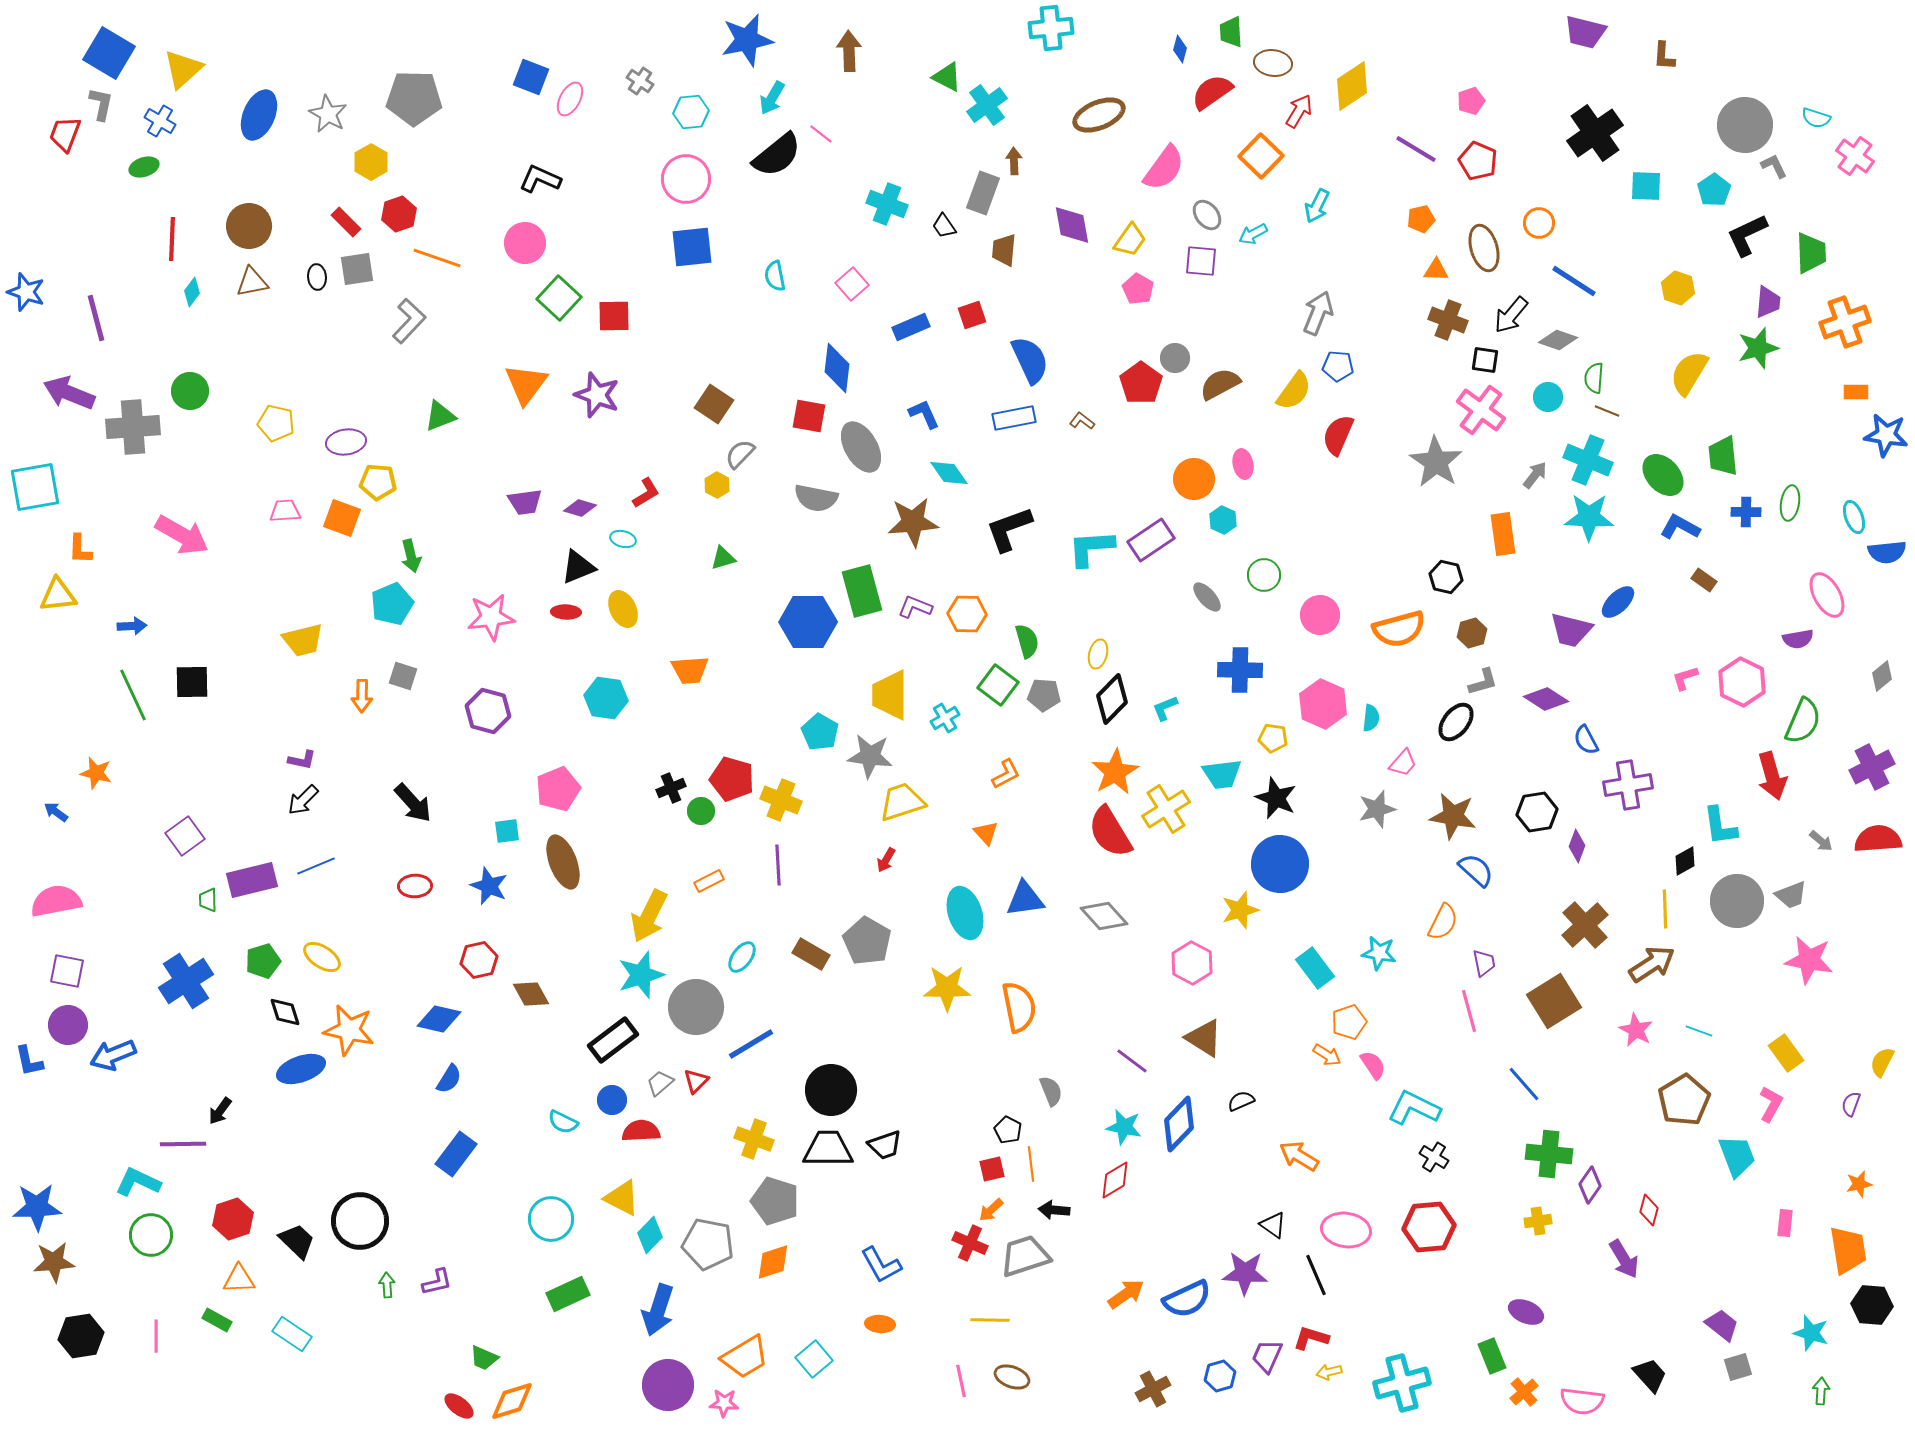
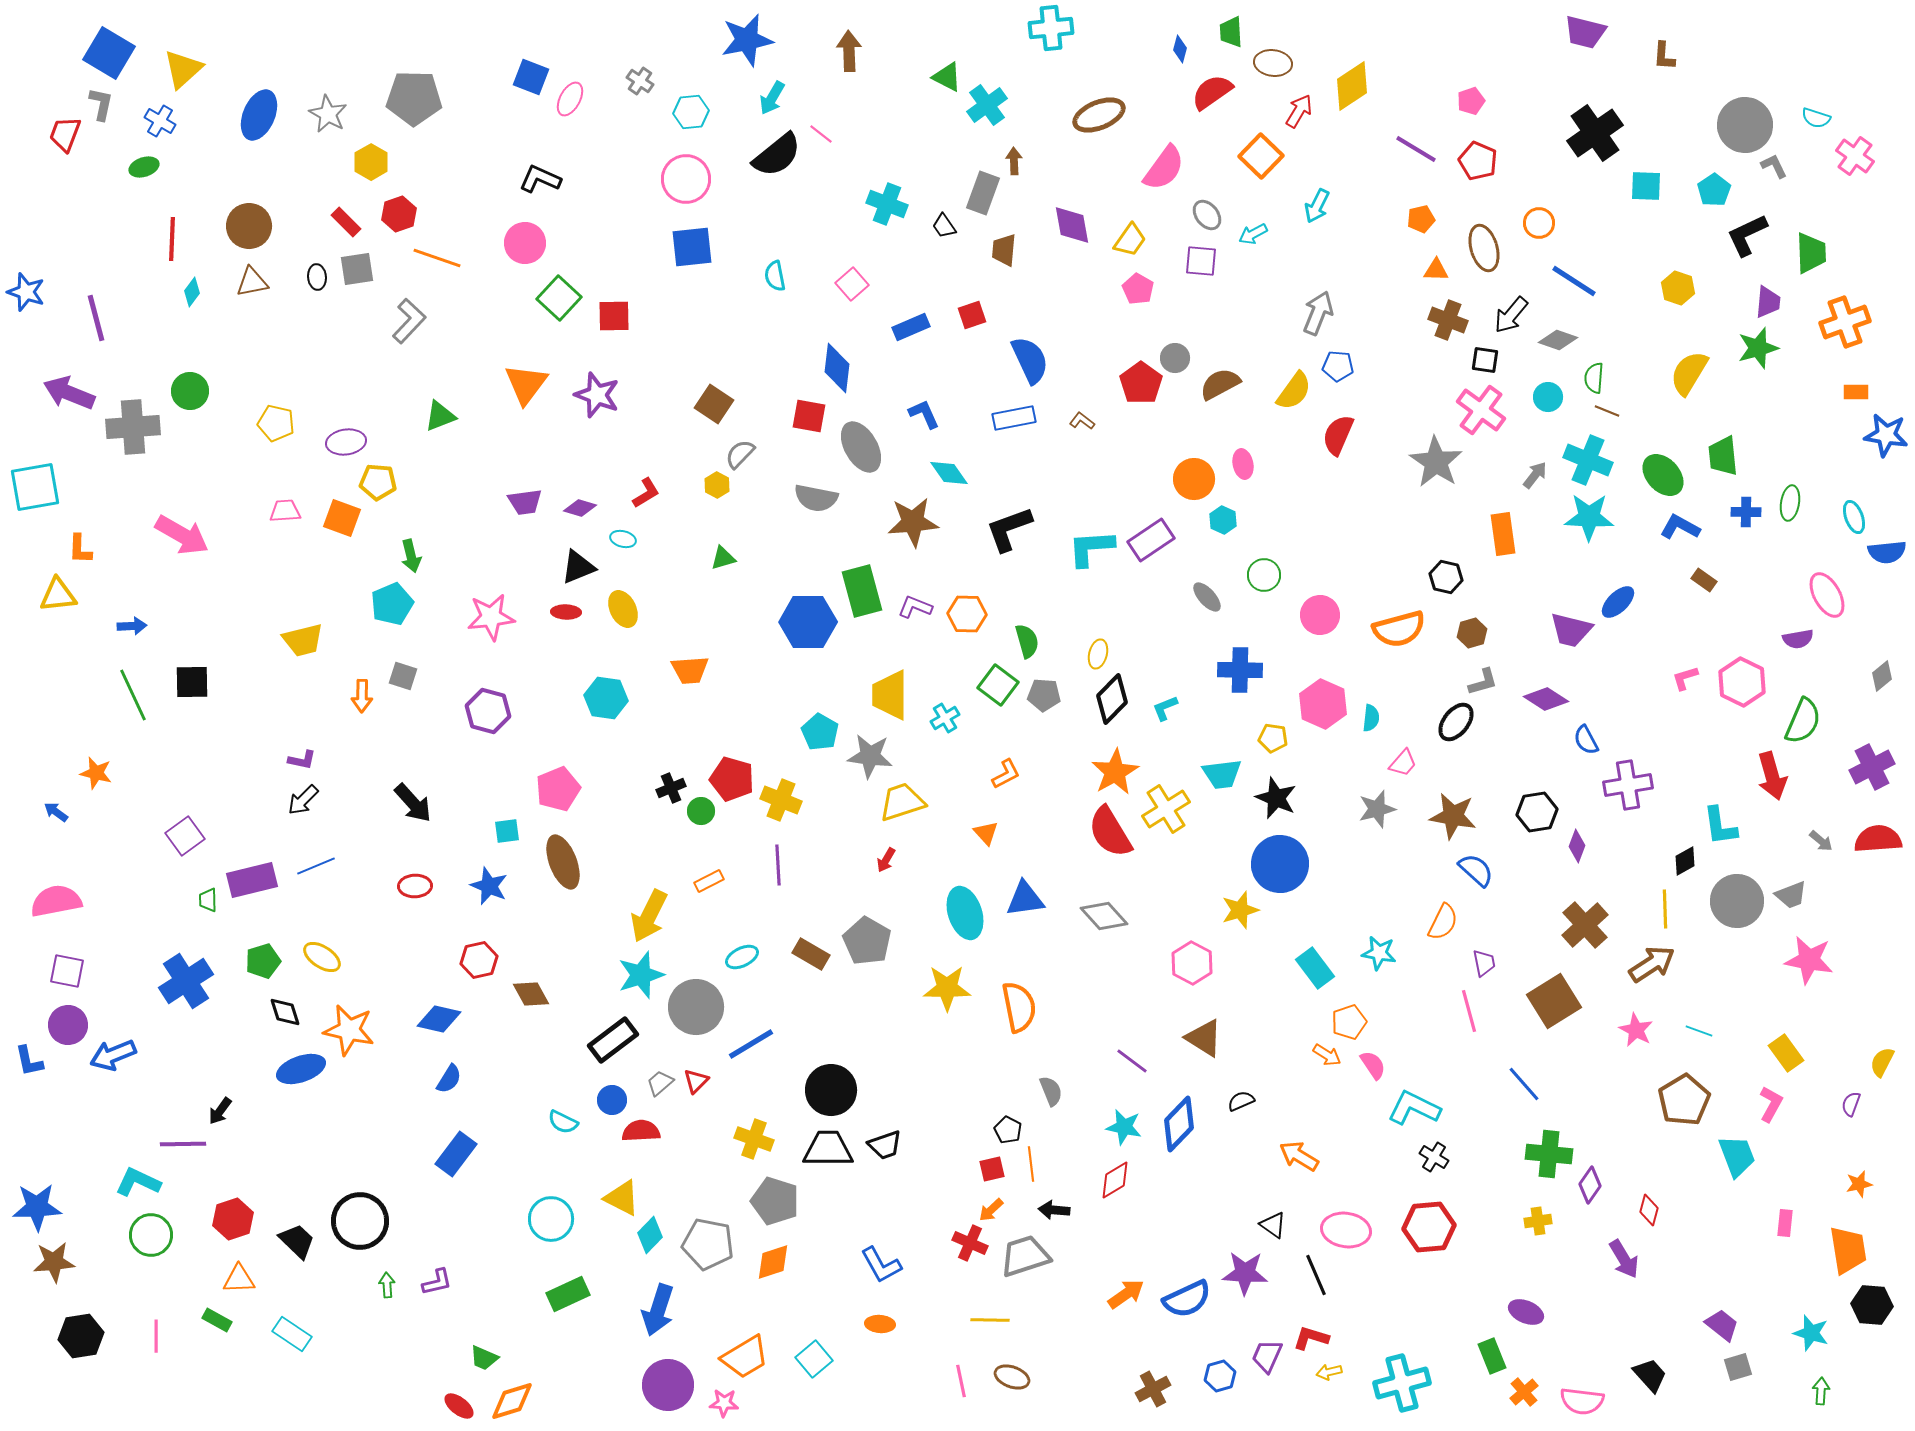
cyan ellipse at (742, 957): rotated 28 degrees clockwise
